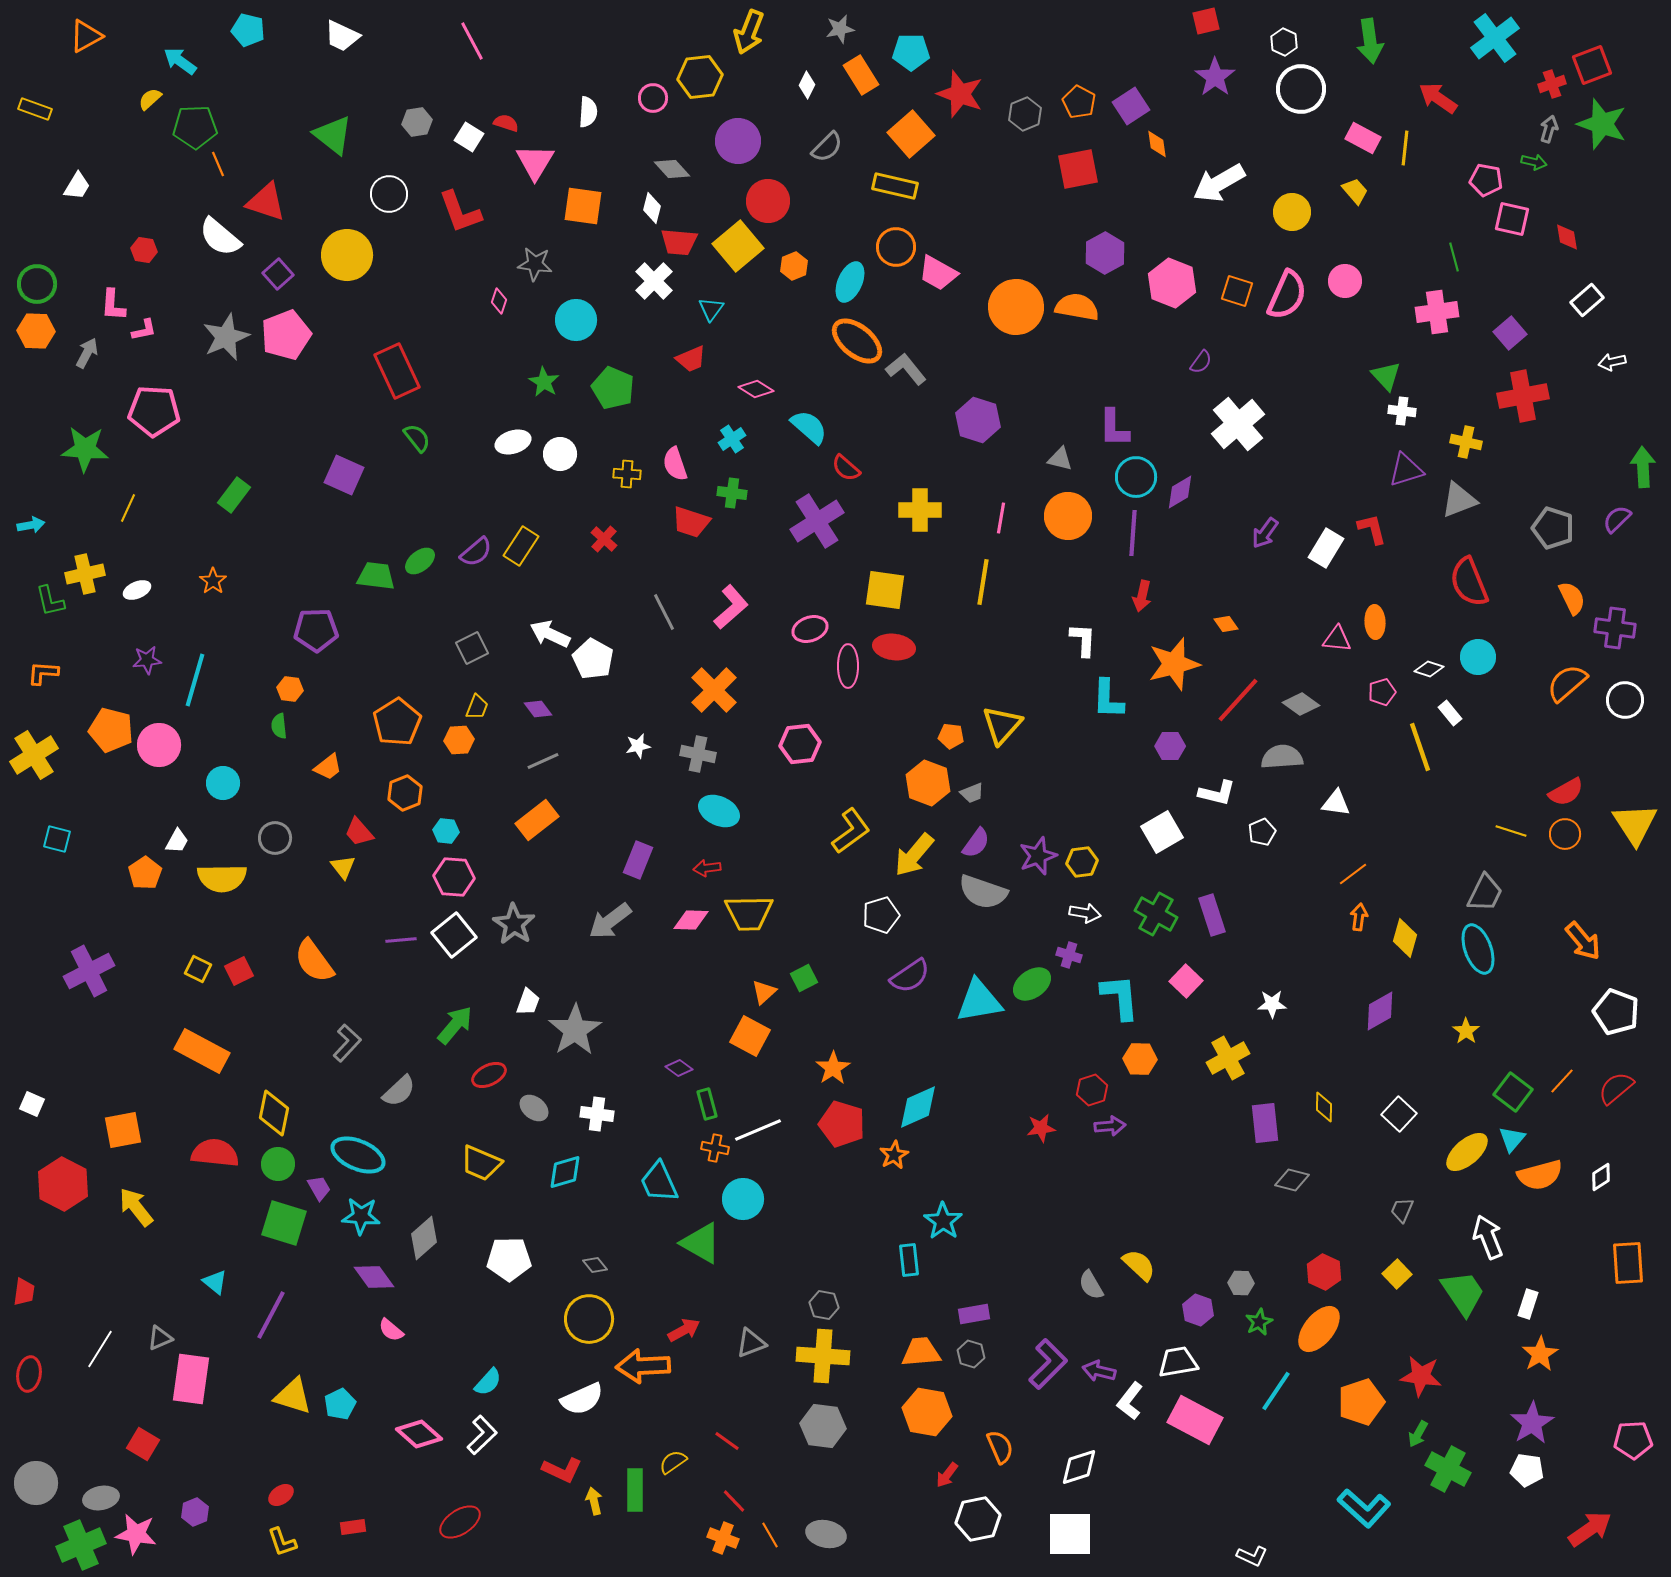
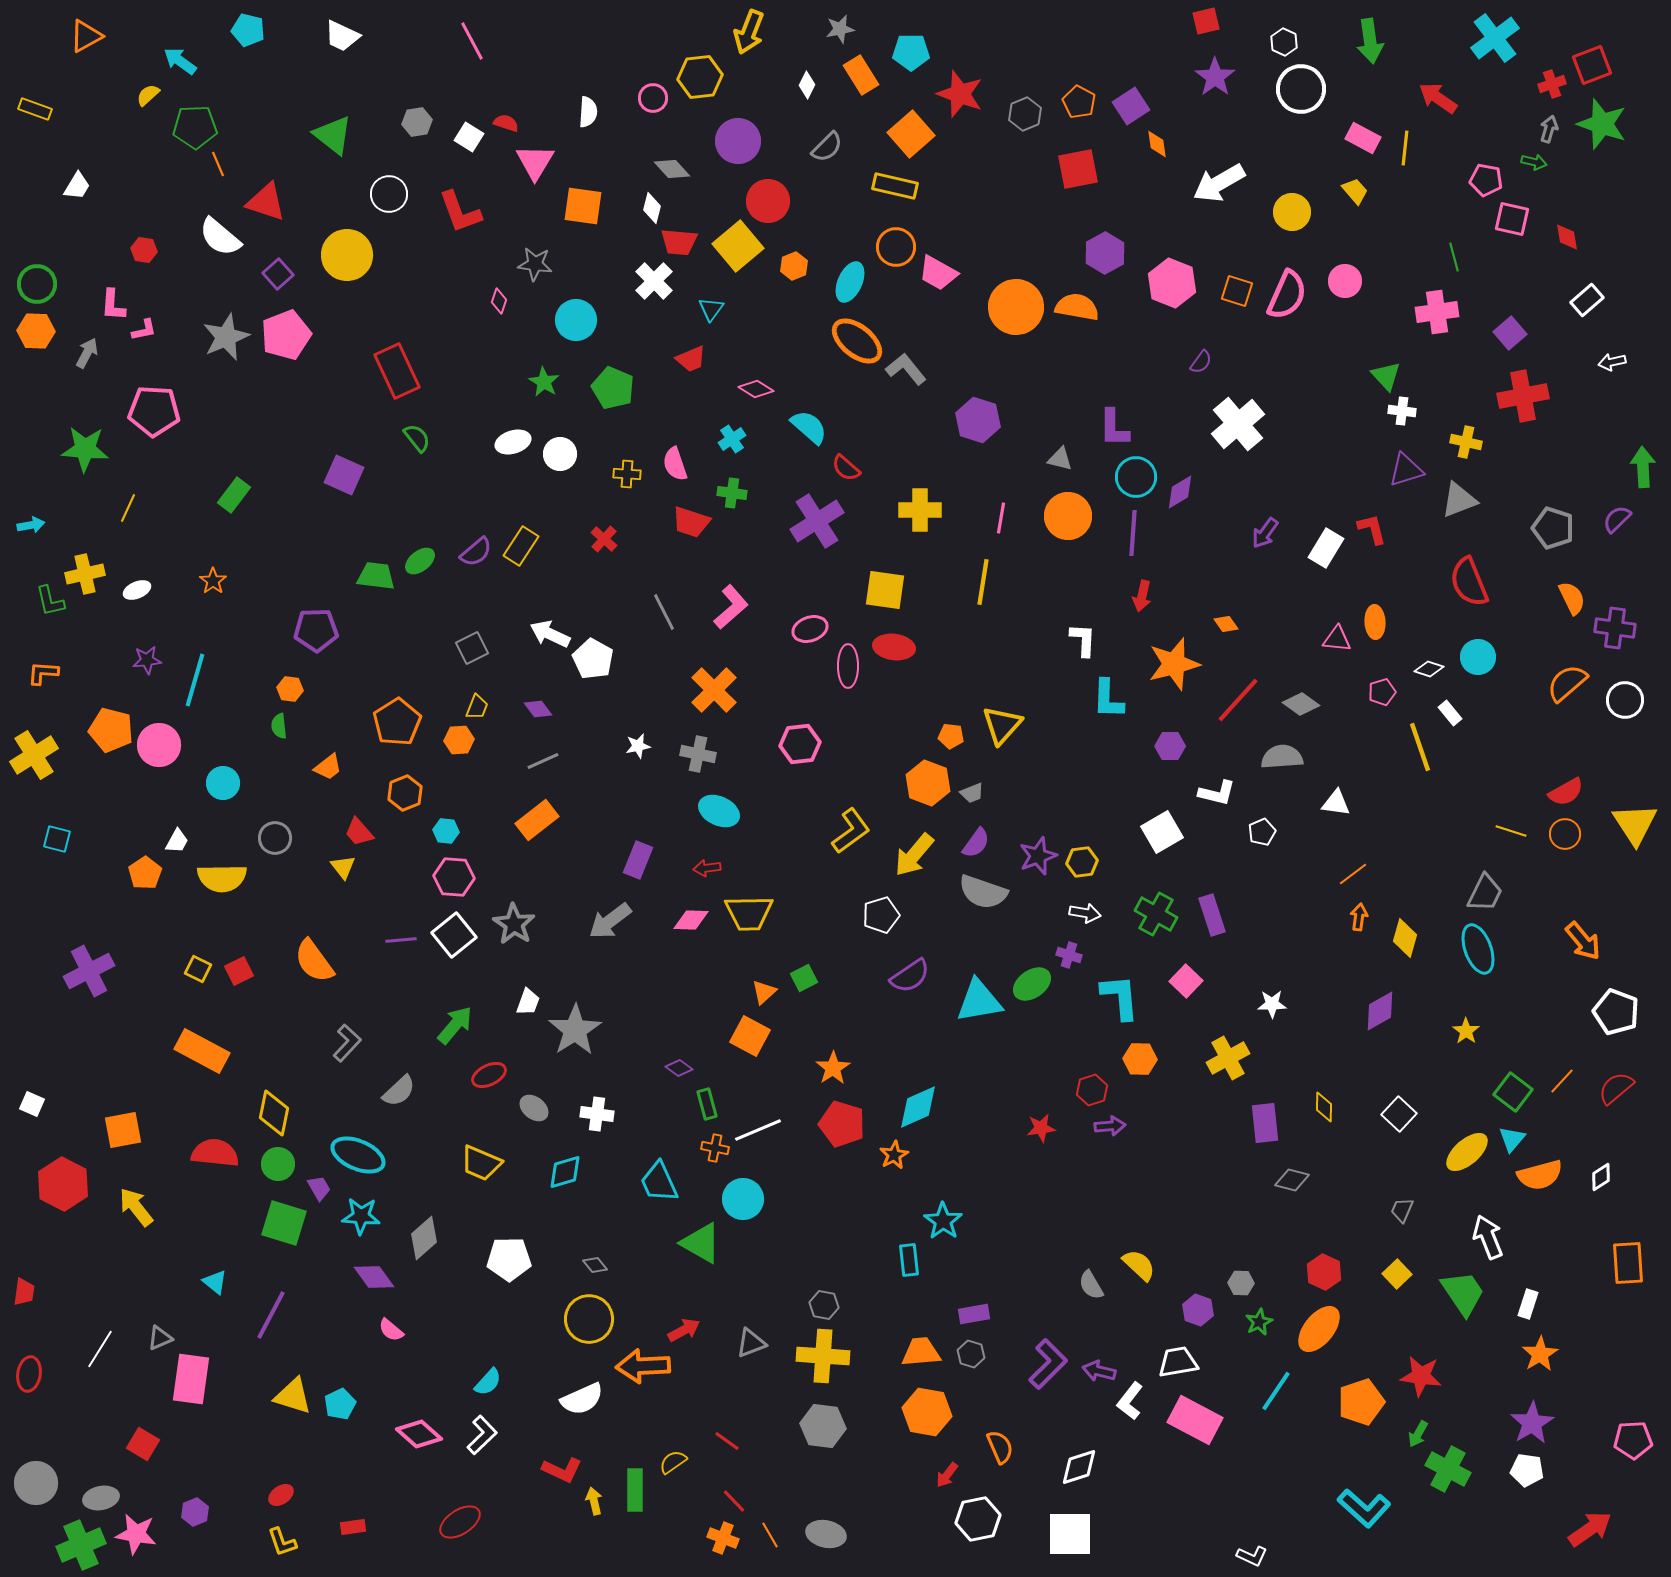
yellow semicircle at (150, 99): moved 2 px left, 4 px up
